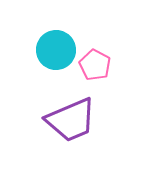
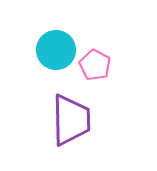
purple trapezoid: rotated 68 degrees counterclockwise
